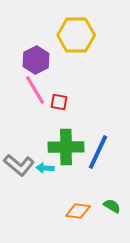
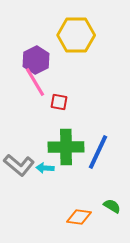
pink line: moved 8 px up
orange diamond: moved 1 px right, 6 px down
